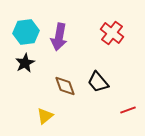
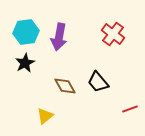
red cross: moved 1 px right, 1 px down
brown diamond: rotated 10 degrees counterclockwise
red line: moved 2 px right, 1 px up
